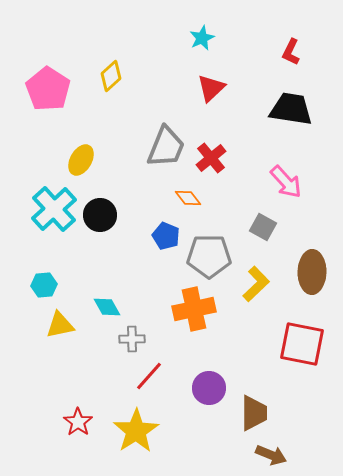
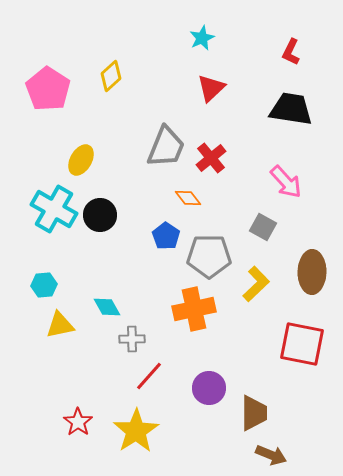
cyan cross: rotated 18 degrees counterclockwise
blue pentagon: rotated 12 degrees clockwise
